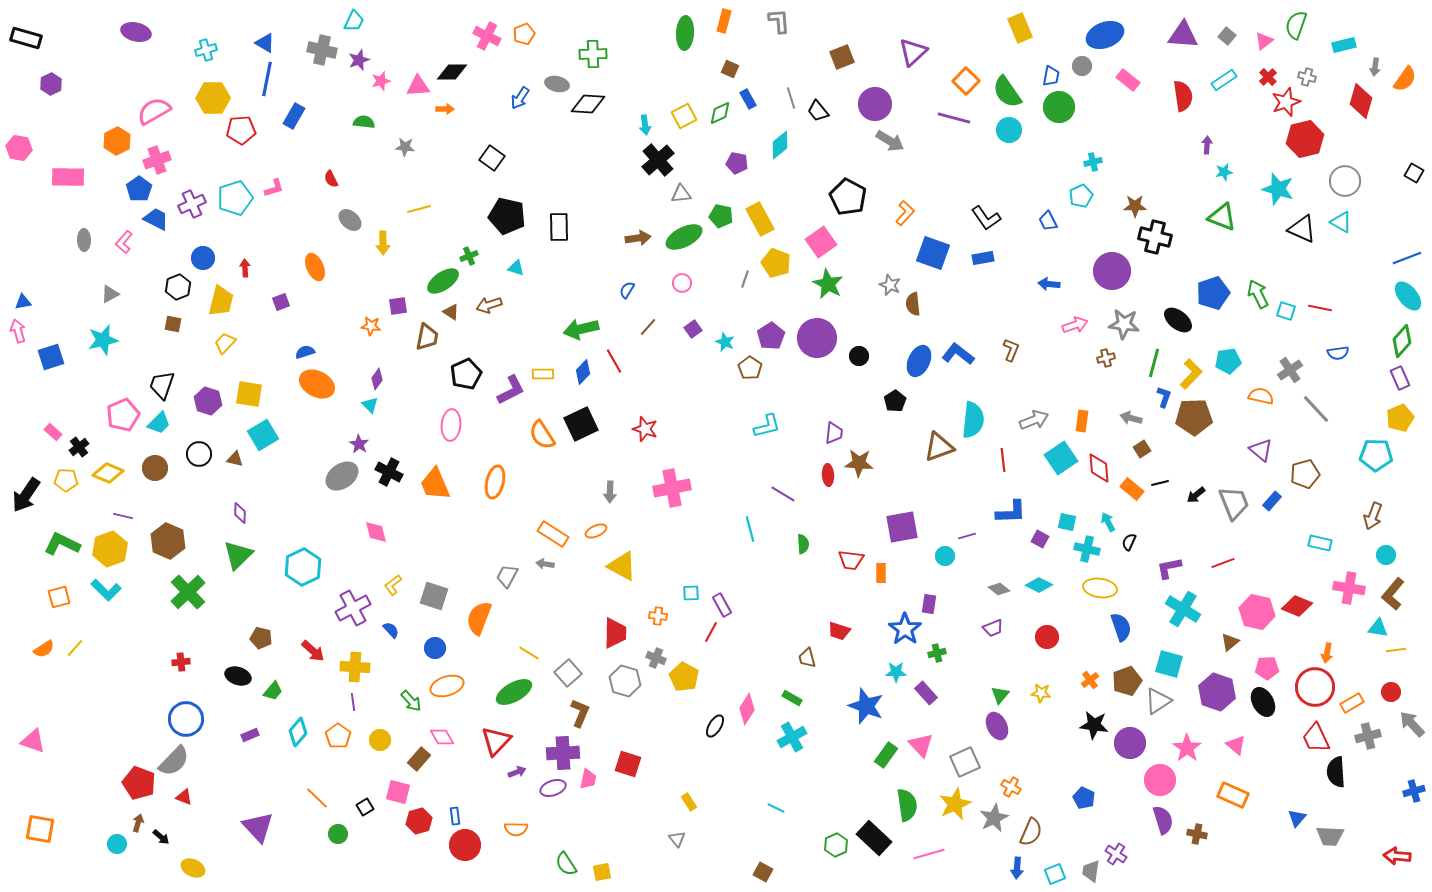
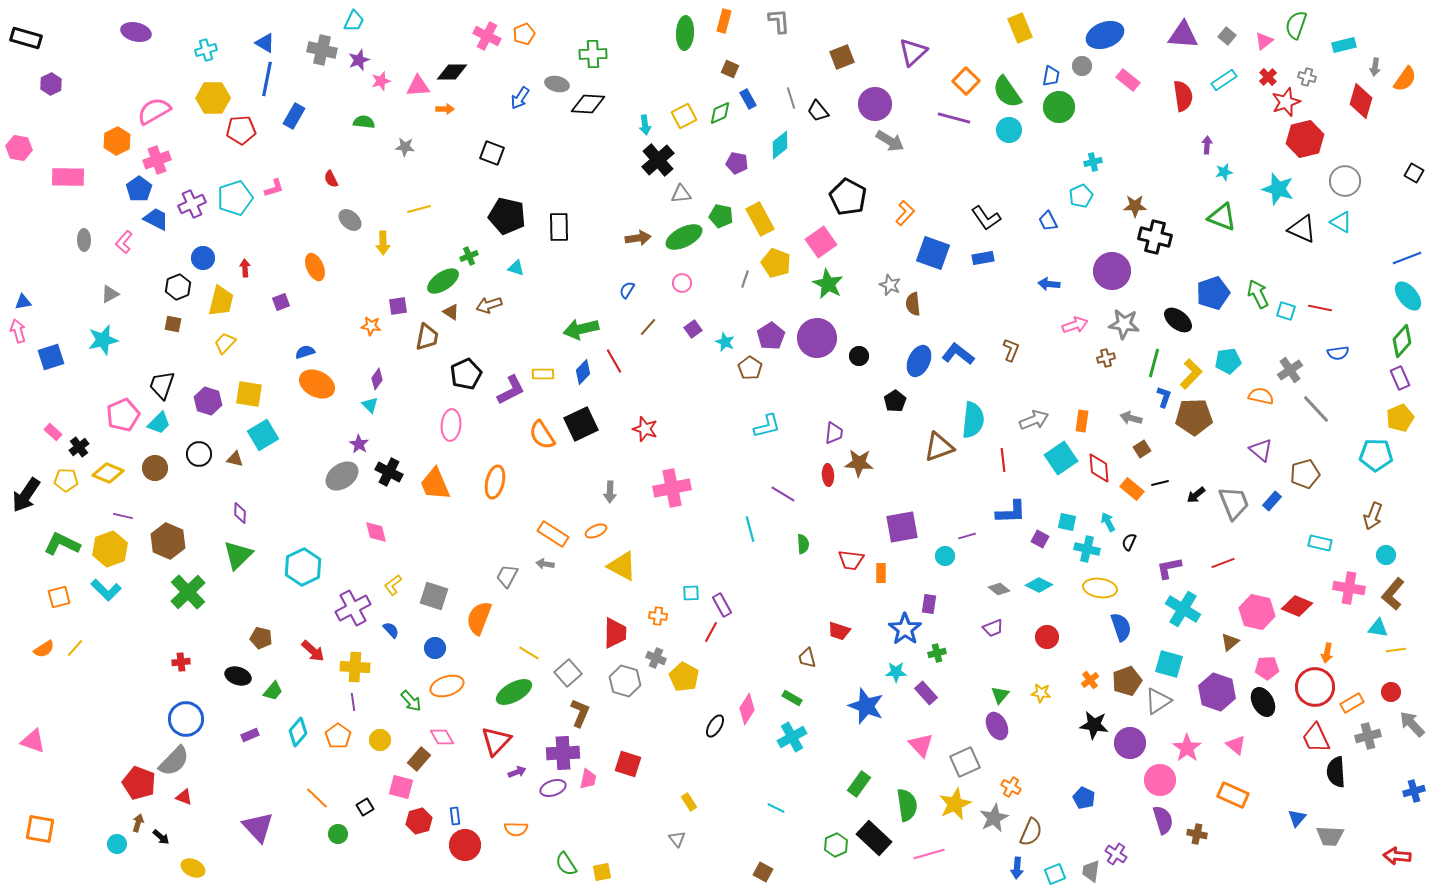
black square at (492, 158): moved 5 px up; rotated 15 degrees counterclockwise
green rectangle at (886, 755): moved 27 px left, 29 px down
pink square at (398, 792): moved 3 px right, 5 px up
